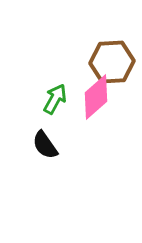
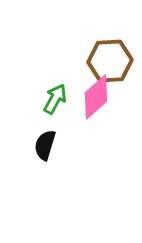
brown hexagon: moved 2 px left, 1 px up
black semicircle: rotated 52 degrees clockwise
